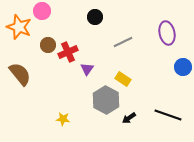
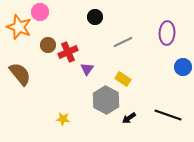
pink circle: moved 2 px left, 1 px down
purple ellipse: rotated 15 degrees clockwise
